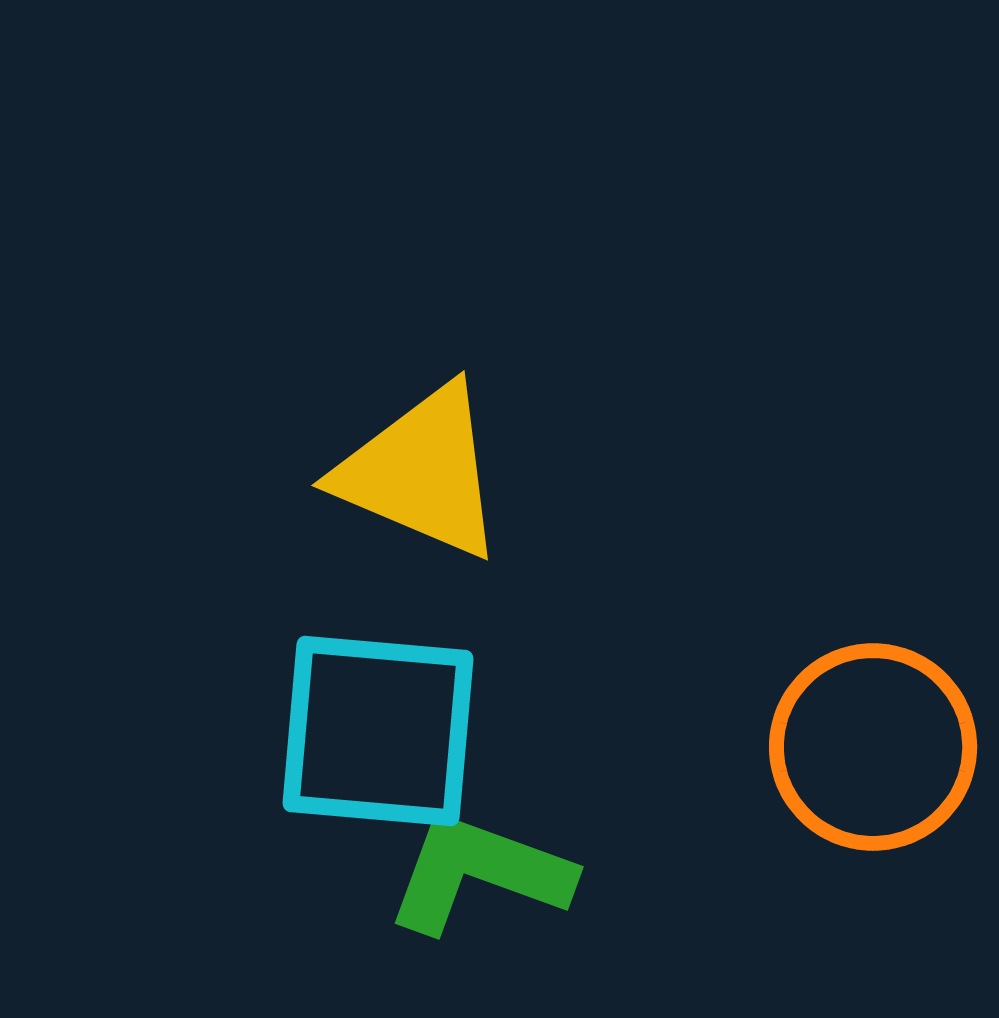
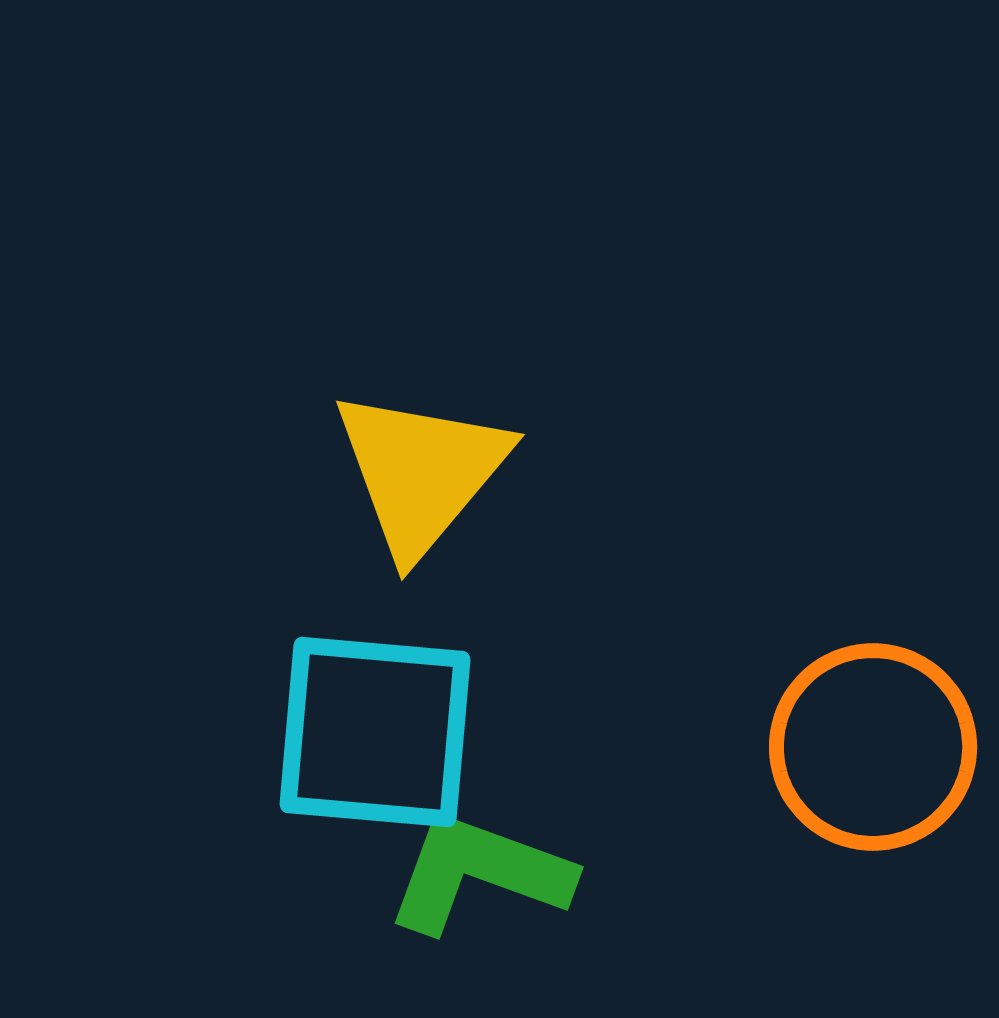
yellow triangle: rotated 47 degrees clockwise
cyan square: moved 3 px left, 1 px down
